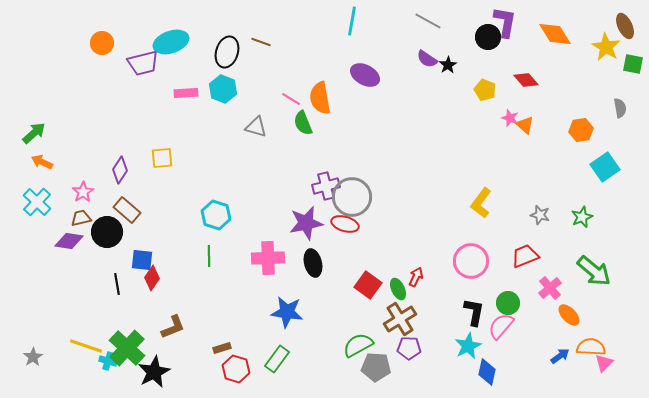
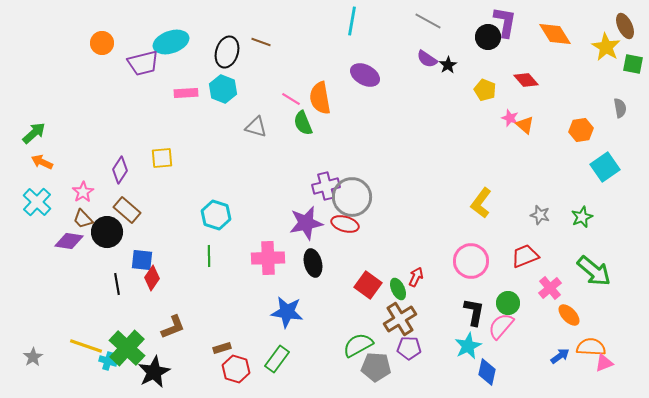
brown trapezoid at (81, 218): moved 2 px right, 1 px down; rotated 120 degrees counterclockwise
pink triangle at (604, 363): rotated 24 degrees clockwise
